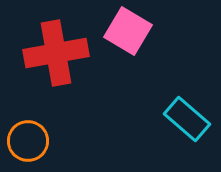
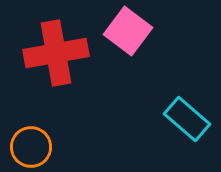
pink square: rotated 6 degrees clockwise
orange circle: moved 3 px right, 6 px down
